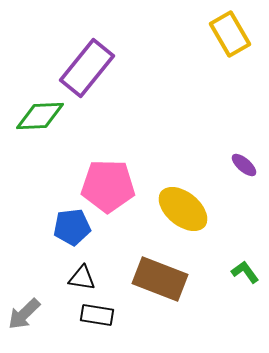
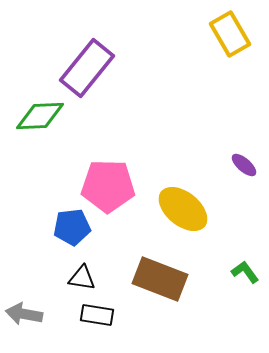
gray arrow: rotated 54 degrees clockwise
